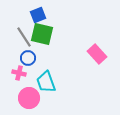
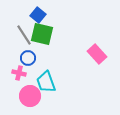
blue square: rotated 28 degrees counterclockwise
gray line: moved 2 px up
pink circle: moved 1 px right, 2 px up
